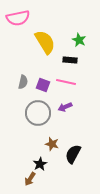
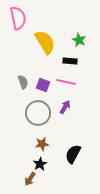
pink semicircle: rotated 90 degrees counterclockwise
black rectangle: moved 1 px down
gray semicircle: rotated 32 degrees counterclockwise
purple arrow: rotated 144 degrees clockwise
brown star: moved 10 px left; rotated 24 degrees counterclockwise
